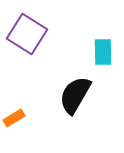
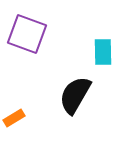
purple square: rotated 12 degrees counterclockwise
